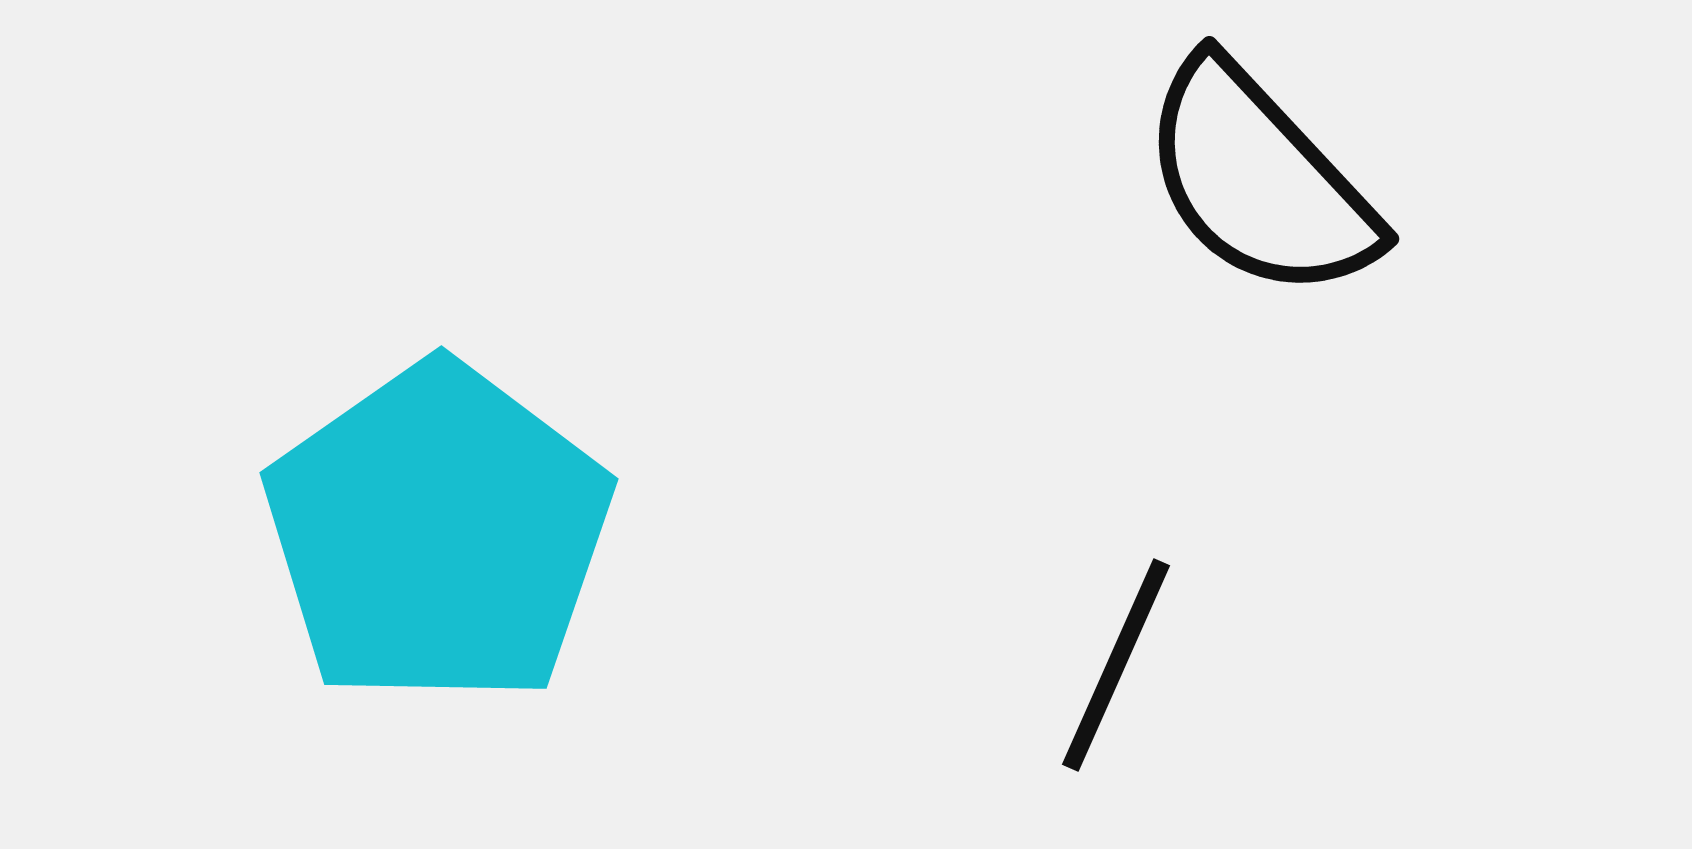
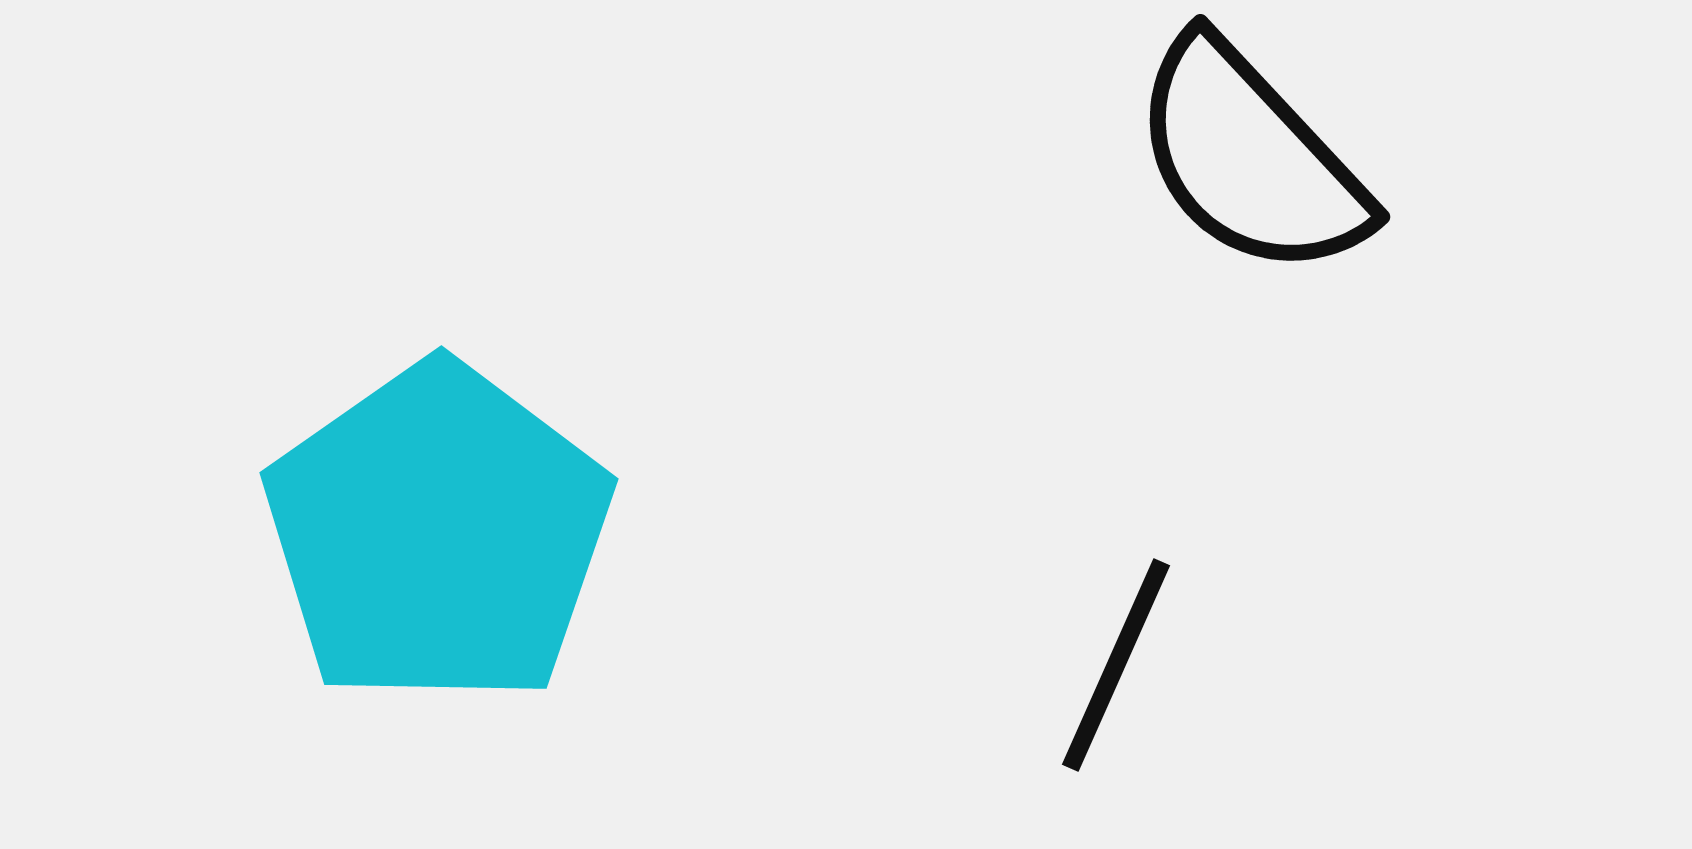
black semicircle: moved 9 px left, 22 px up
